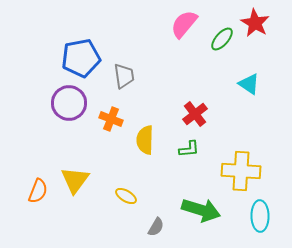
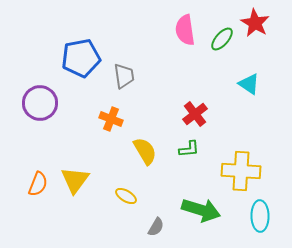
pink semicircle: moved 1 px right, 6 px down; rotated 48 degrees counterclockwise
purple circle: moved 29 px left
yellow semicircle: moved 11 px down; rotated 148 degrees clockwise
orange semicircle: moved 7 px up
